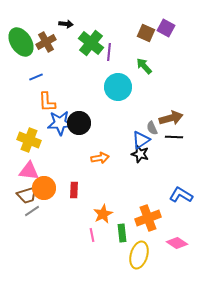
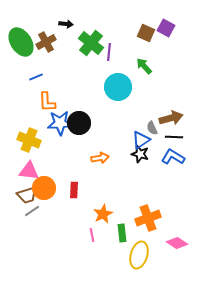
blue L-shape: moved 8 px left, 38 px up
